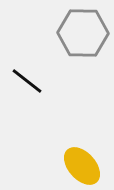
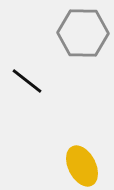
yellow ellipse: rotated 15 degrees clockwise
